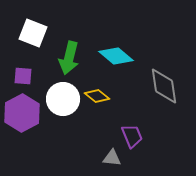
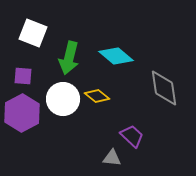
gray diamond: moved 2 px down
purple trapezoid: rotated 25 degrees counterclockwise
